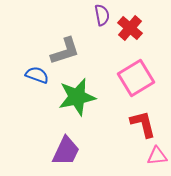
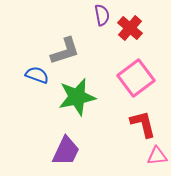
pink square: rotated 6 degrees counterclockwise
